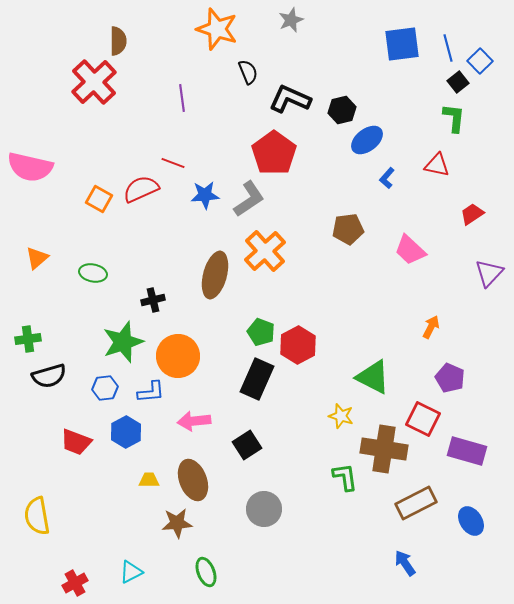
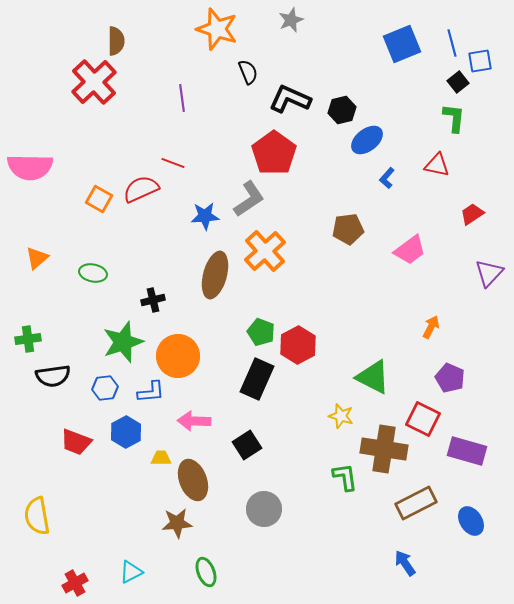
brown semicircle at (118, 41): moved 2 px left
blue square at (402, 44): rotated 15 degrees counterclockwise
blue line at (448, 48): moved 4 px right, 5 px up
blue square at (480, 61): rotated 35 degrees clockwise
pink semicircle at (30, 167): rotated 12 degrees counterclockwise
blue star at (205, 195): moved 21 px down
pink trapezoid at (410, 250): rotated 80 degrees counterclockwise
black semicircle at (49, 376): moved 4 px right; rotated 8 degrees clockwise
pink arrow at (194, 421): rotated 8 degrees clockwise
yellow trapezoid at (149, 480): moved 12 px right, 22 px up
